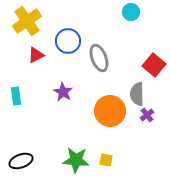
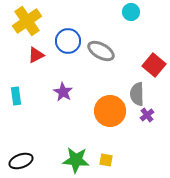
gray ellipse: moved 2 px right, 7 px up; rotated 40 degrees counterclockwise
